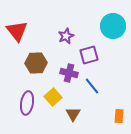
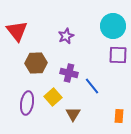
purple square: moved 29 px right; rotated 18 degrees clockwise
